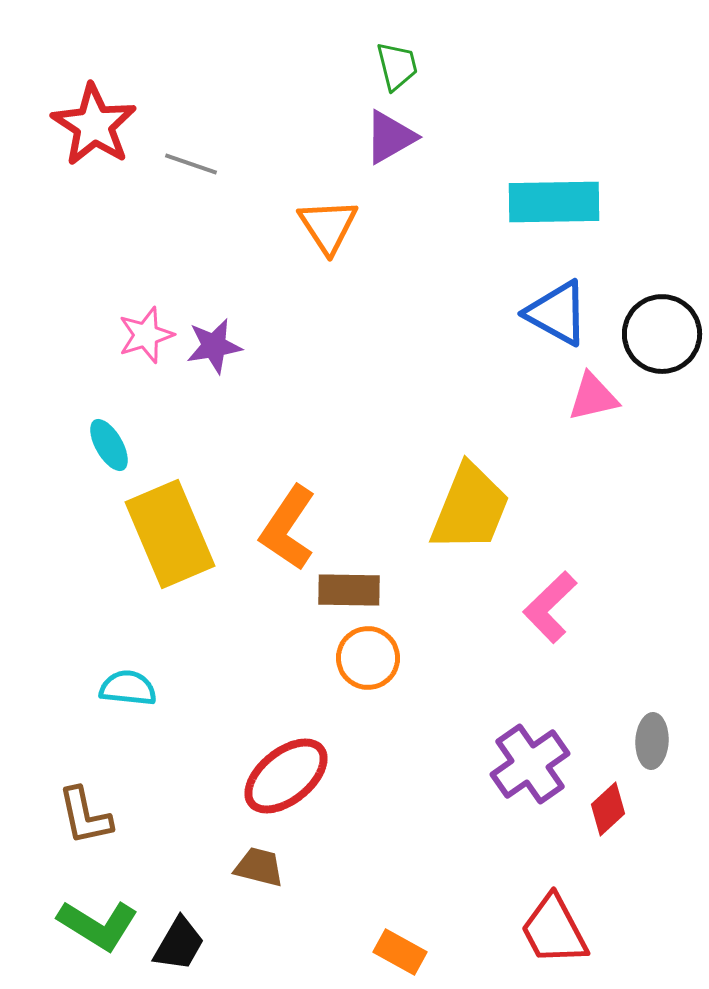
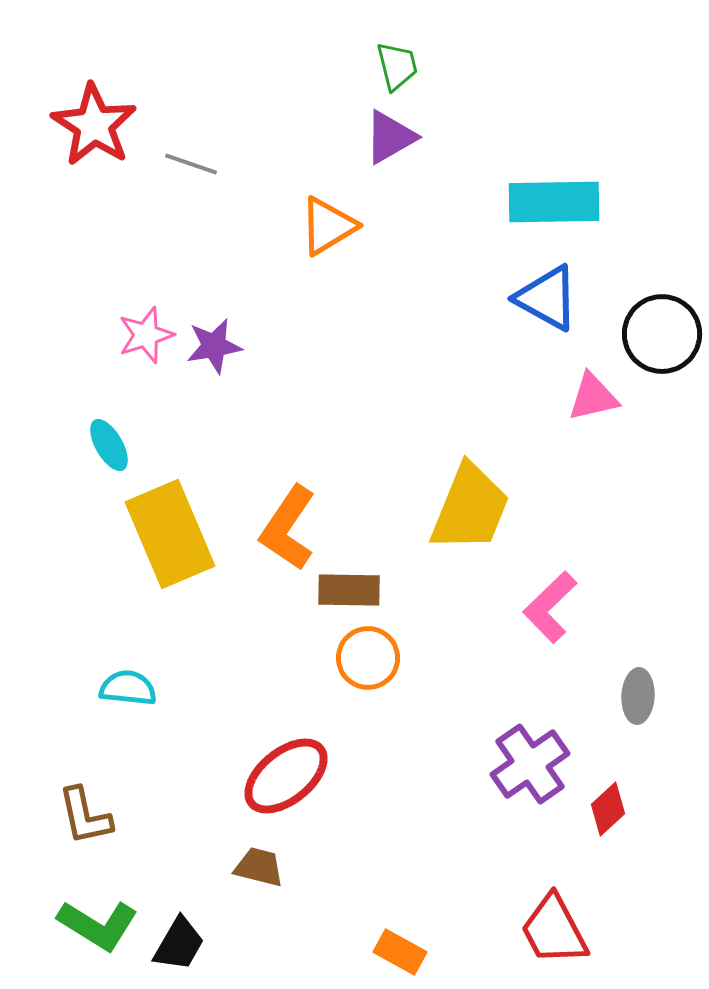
orange triangle: rotated 32 degrees clockwise
blue triangle: moved 10 px left, 15 px up
gray ellipse: moved 14 px left, 45 px up
